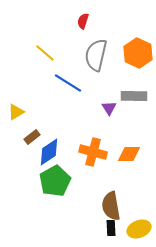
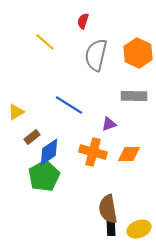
yellow line: moved 11 px up
blue line: moved 1 px right, 22 px down
purple triangle: moved 16 px down; rotated 42 degrees clockwise
green pentagon: moved 11 px left, 5 px up
brown semicircle: moved 3 px left, 3 px down
